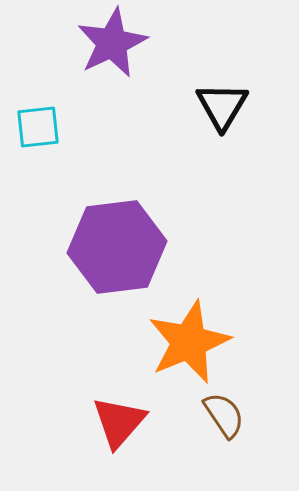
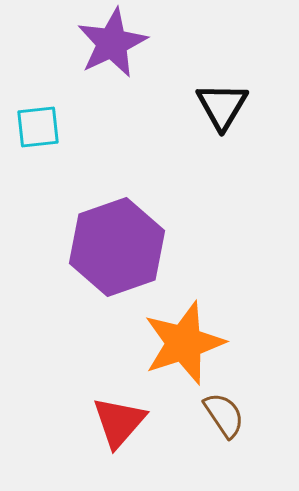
purple hexagon: rotated 12 degrees counterclockwise
orange star: moved 5 px left, 1 px down; rotated 4 degrees clockwise
